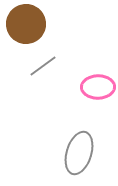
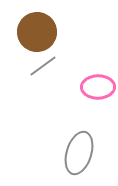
brown circle: moved 11 px right, 8 px down
